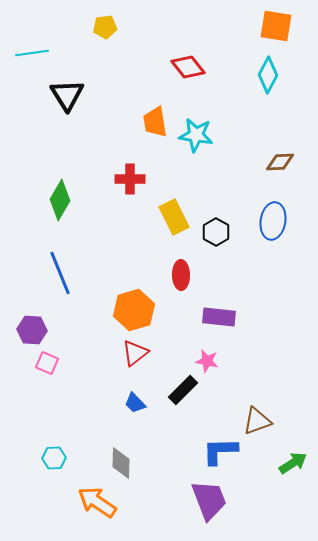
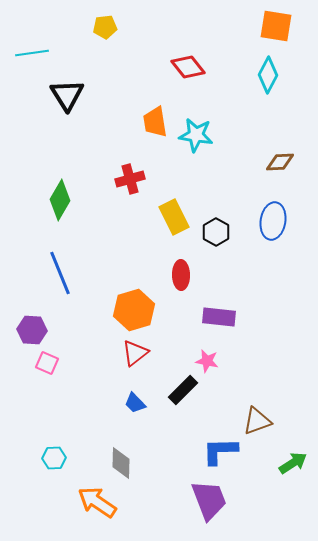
red cross: rotated 16 degrees counterclockwise
